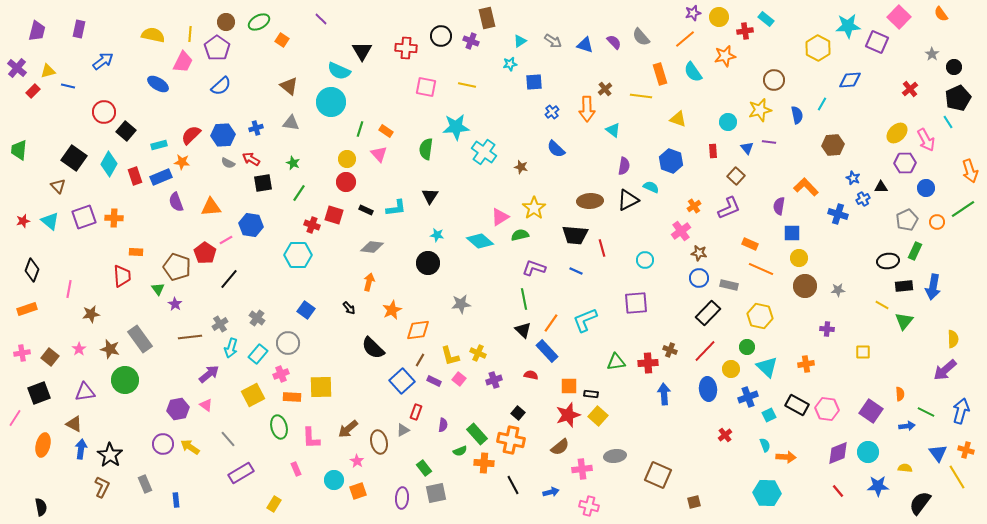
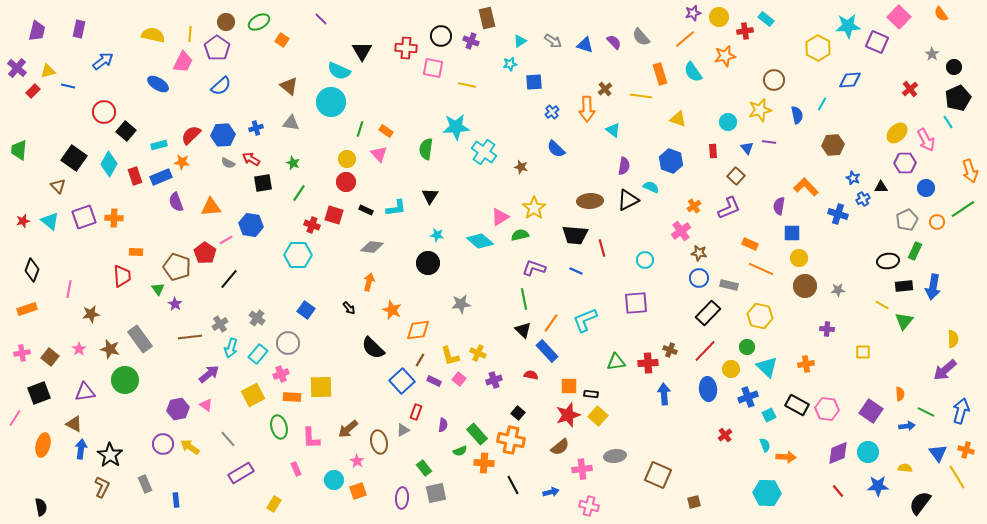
pink square at (426, 87): moved 7 px right, 19 px up
orange star at (392, 310): rotated 24 degrees counterclockwise
